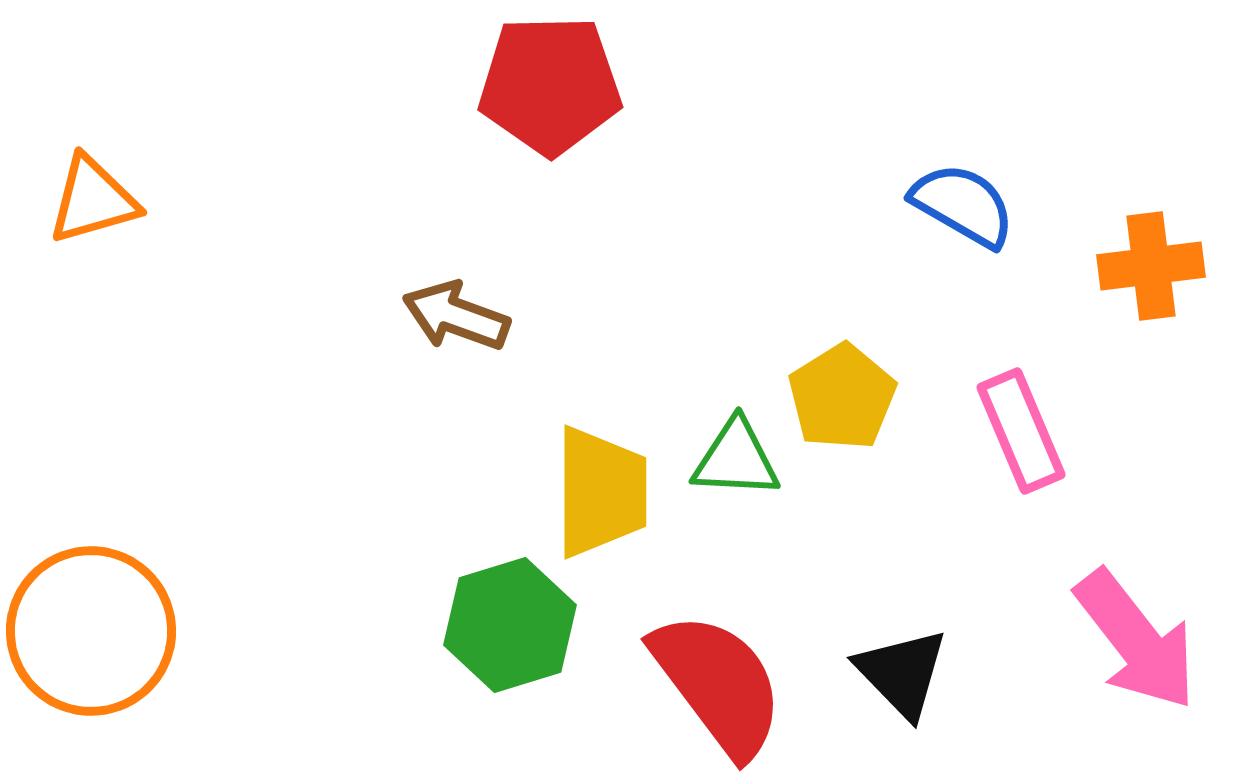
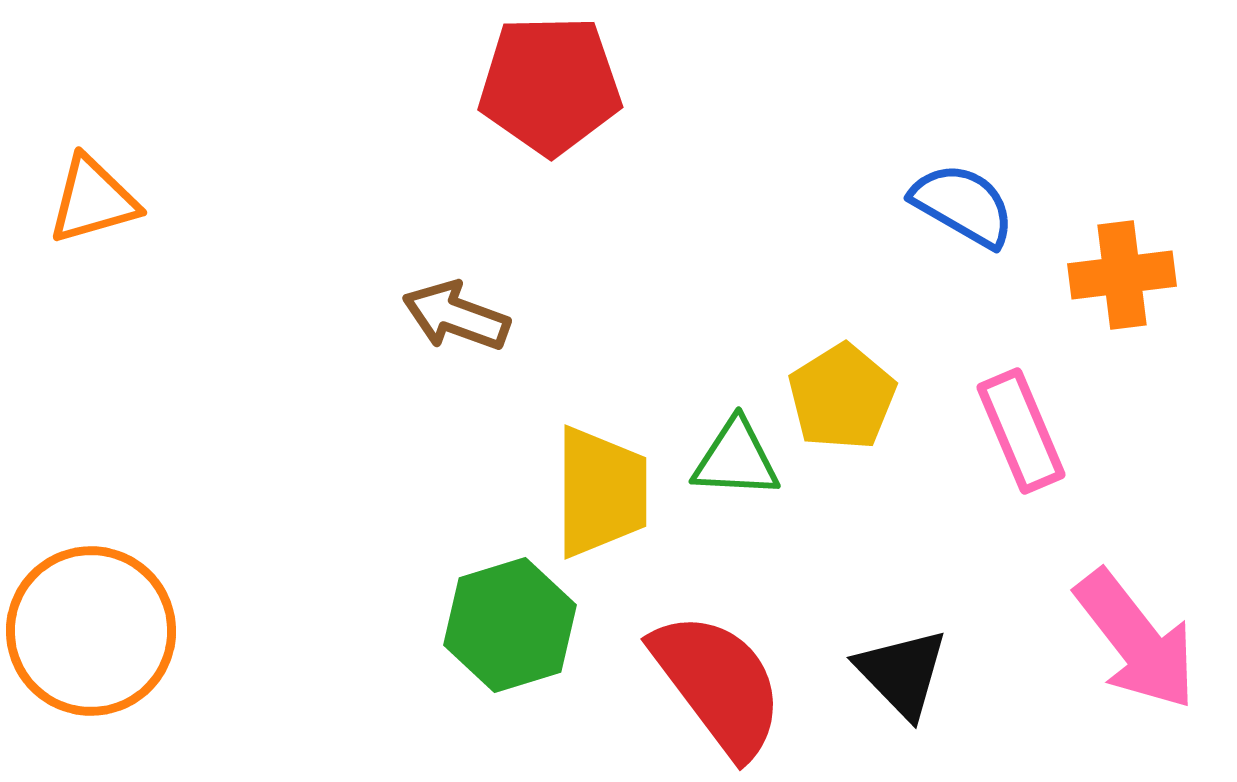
orange cross: moved 29 px left, 9 px down
